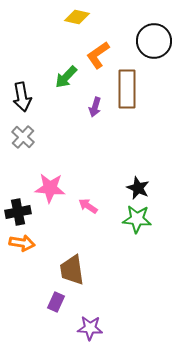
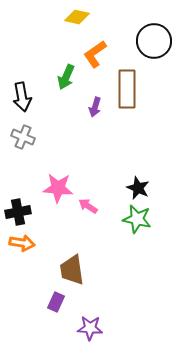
orange L-shape: moved 3 px left, 1 px up
green arrow: rotated 20 degrees counterclockwise
gray cross: rotated 20 degrees counterclockwise
pink star: moved 8 px right
green star: rotated 8 degrees clockwise
